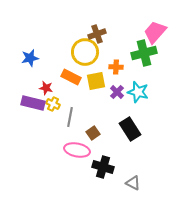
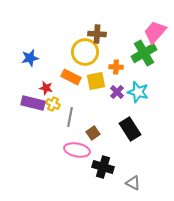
brown cross: rotated 24 degrees clockwise
green cross: rotated 15 degrees counterclockwise
